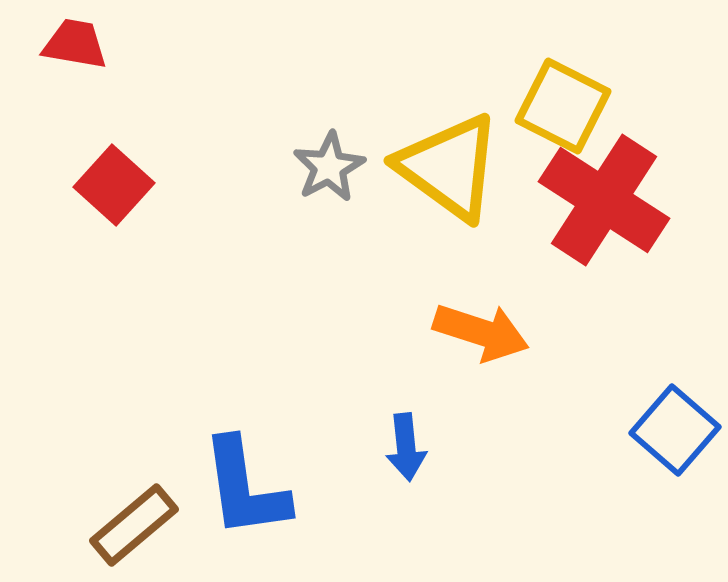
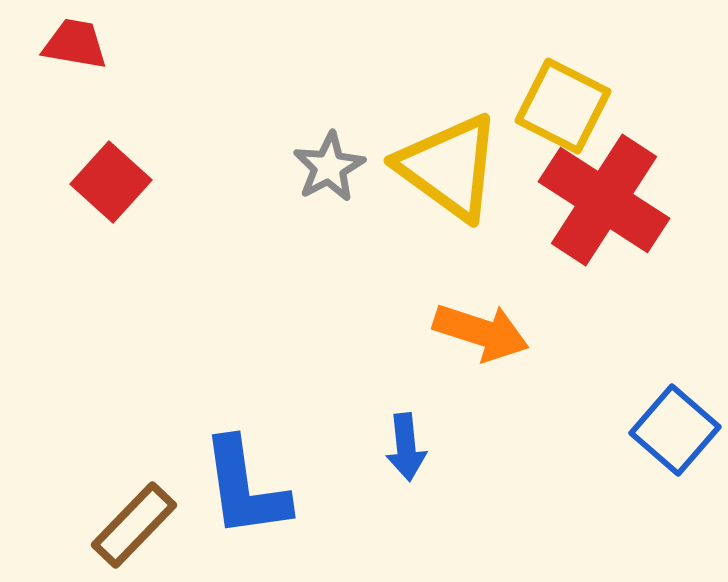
red square: moved 3 px left, 3 px up
brown rectangle: rotated 6 degrees counterclockwise
